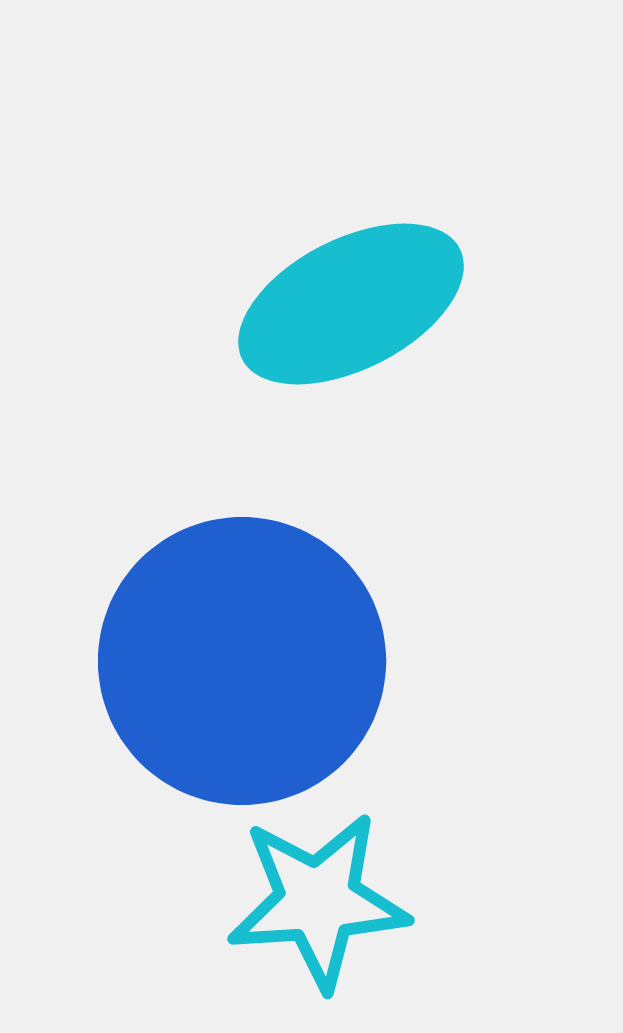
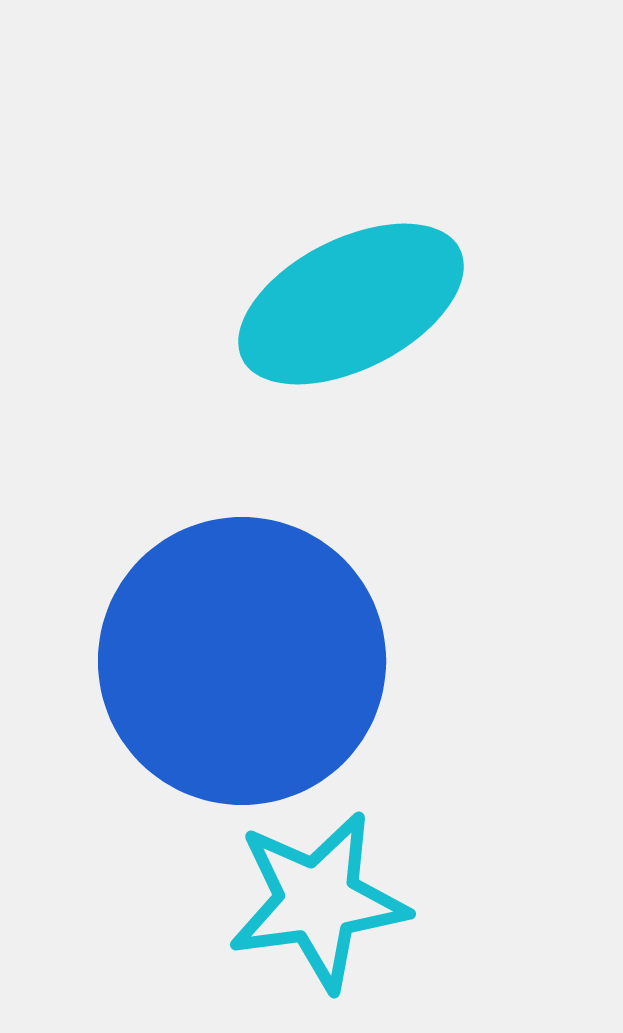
cyan star: rotated 4 degrees counterclockwise
